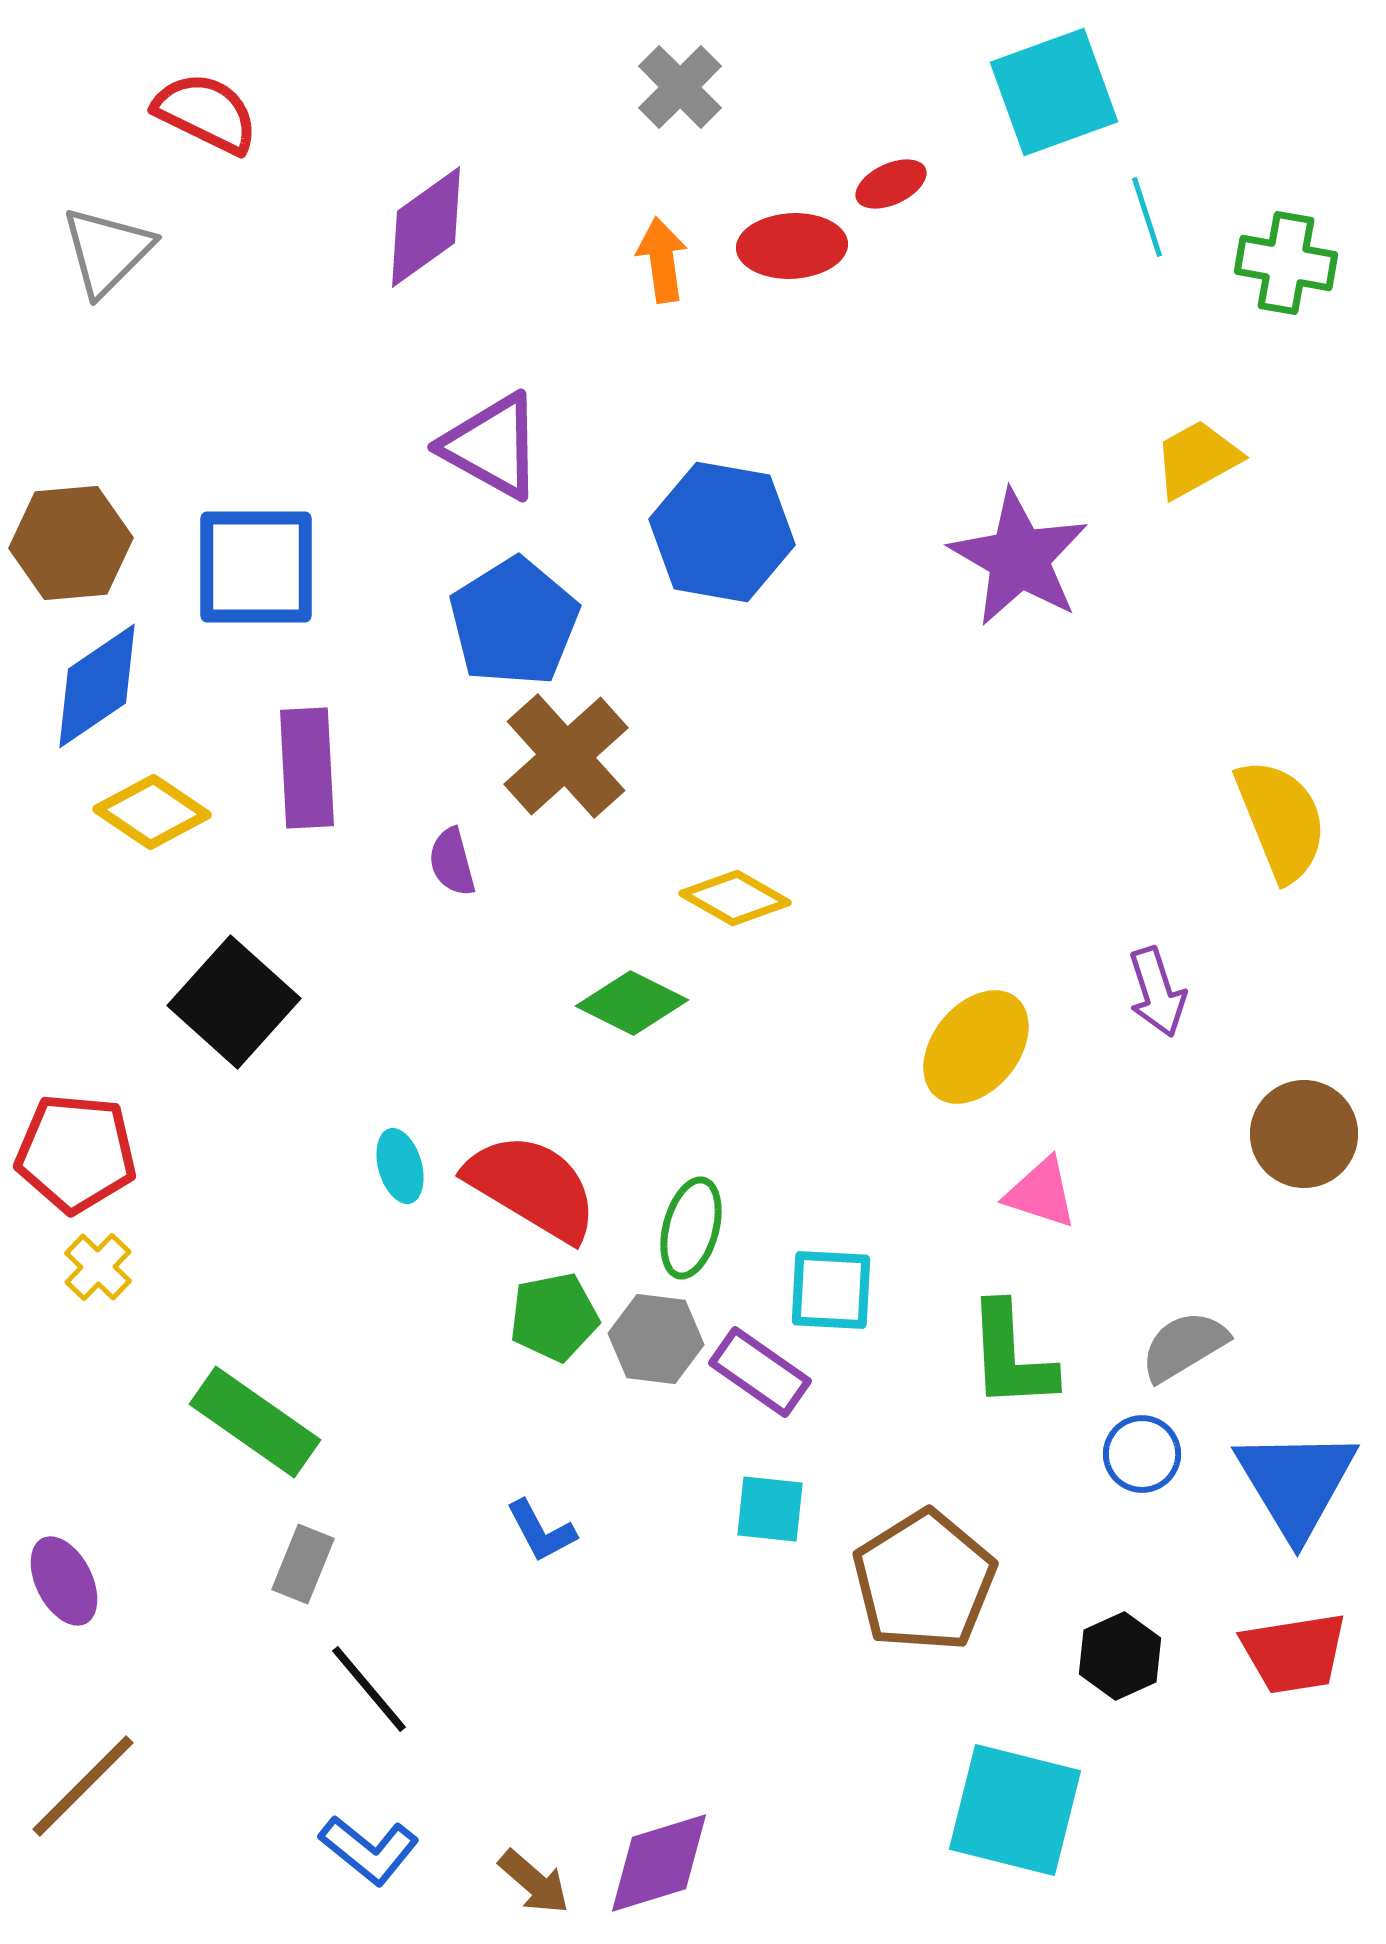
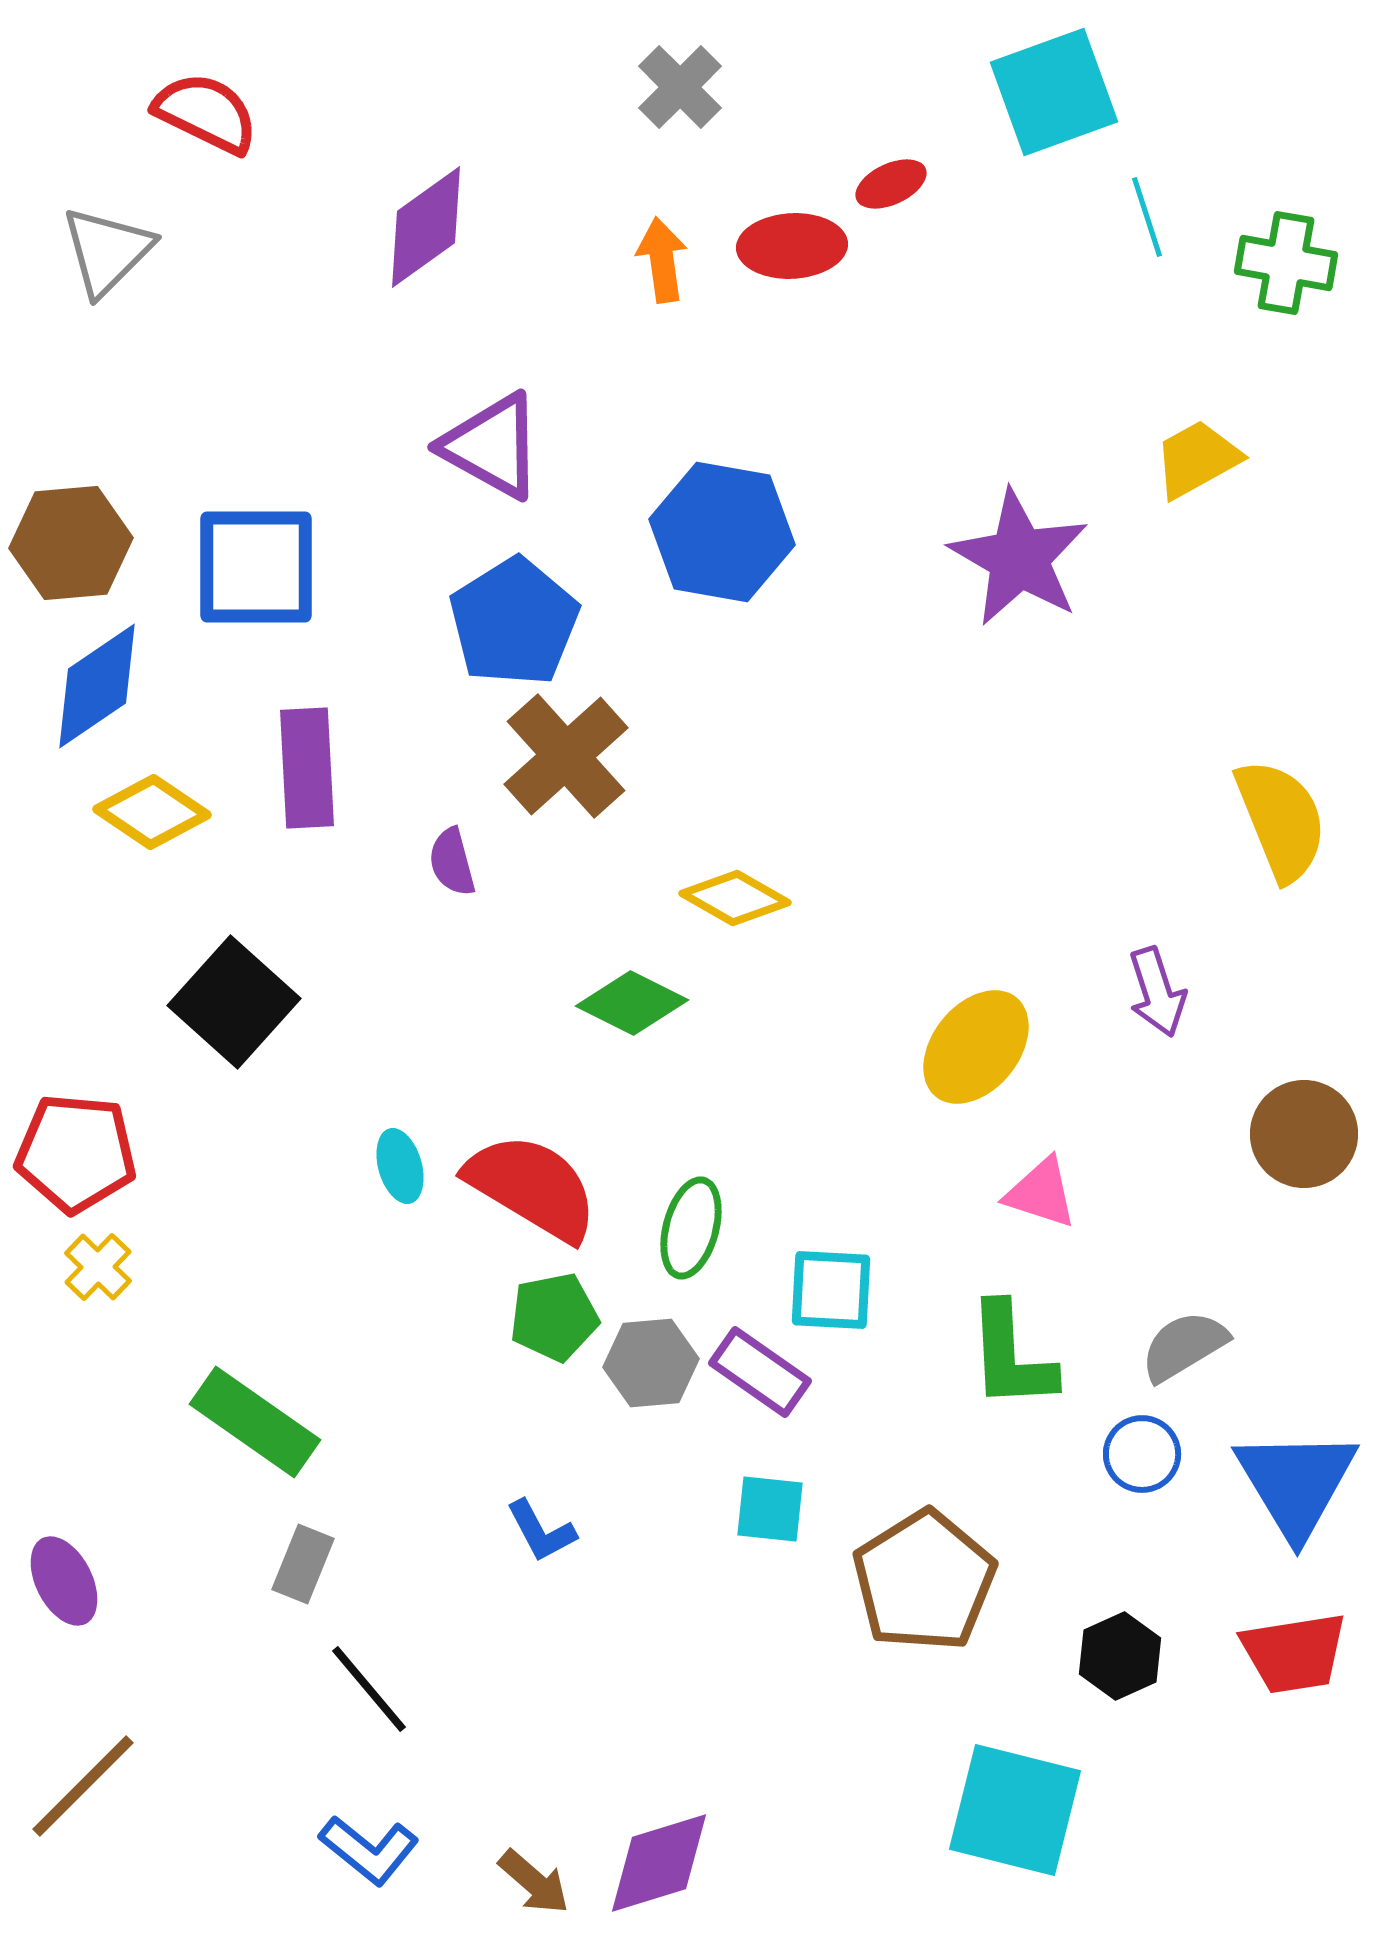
gray hexagon at (656, 1339): moved 5 px left, 24 px down; rotated 12 degrees counterclockwise
